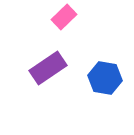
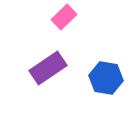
blue hexagon: moved 1 px right
